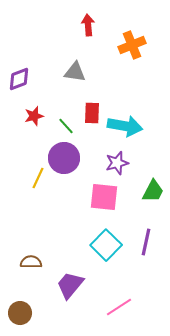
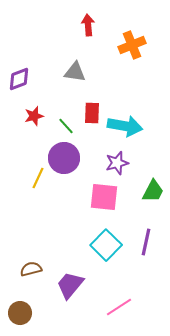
brown semicircle: moved 7 px down; rotated 15 degrees counterclockwise
